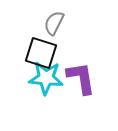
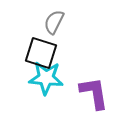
gray semicircle: moved 1 px up
purple L-shape: moved 13 px right, 15 px down
